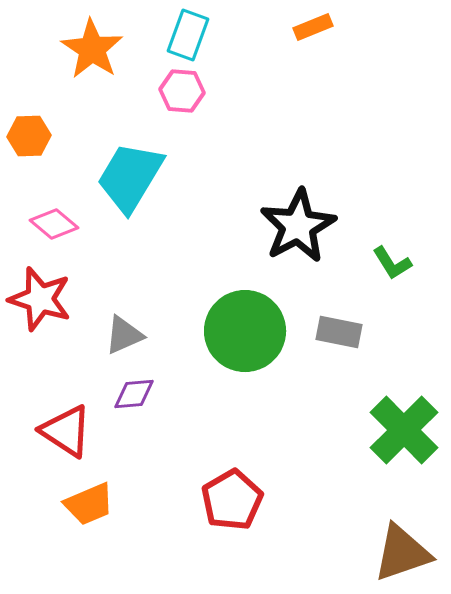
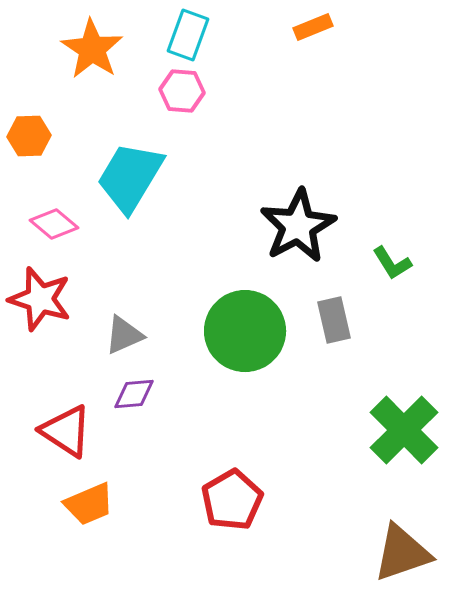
gray rectangle: moved 5 px left, 12 px up; rotated 66 degrees clockwise
